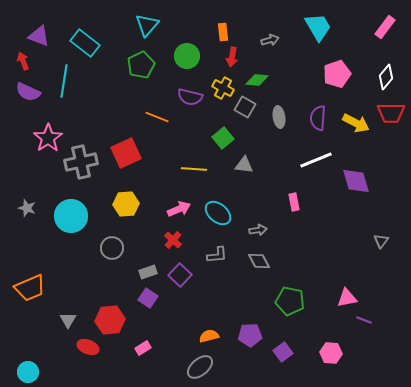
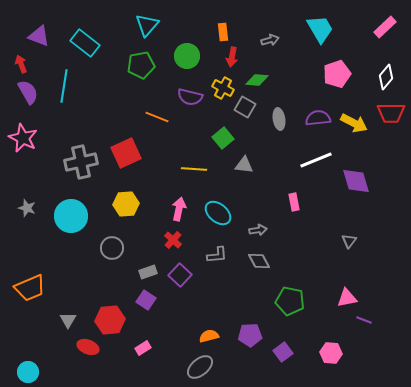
cyan trapezoid at (318, 27): moved 2 px right, 2 px down
pink rectangle at (385, 27): rotated 10 degrees clockwise
red arrow at (23, 61): moved 2 px left, 3 px down
green pentagon at (141, 65): rotated 16 degrees clockwise
cyan line at (64, 81): moved 5 px down
purple semicircle at (28, 92): rotated 145 degrees counterclockwise
gray ellipse at (279, 117): moved 2 px down
purple semicircle at (318, 118): rotated 80 degrees clockwise
yellow arrow at (356, 123): moved 2 px left
pink star at (48, 138): moved 25 px left; rotated 12 degrees counterclockwise
pink arrow at (179, 209): rotated 55 degrees counterclockwise
gray triangle at (381, 241): moved 32 px left
purple square at (148, 298): moved 2 px left, 2 px down
